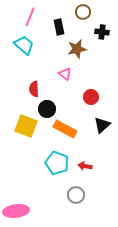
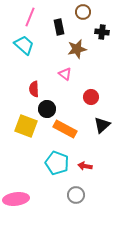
pink ellipse: moved 12 px up
